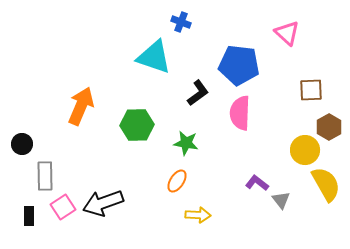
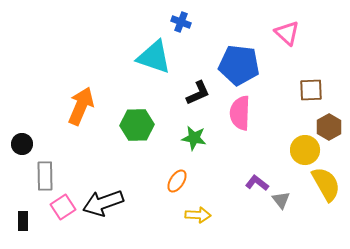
black L-shape: rotated 12 degrees clockwise
green star: moved 8 px right, 5 px up
black rectangle: moved 6 px left, 5 px down
